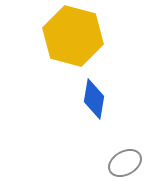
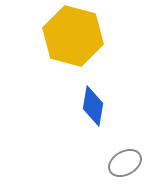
blue diamond: moved 1 px left, 7 px down
